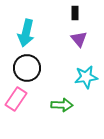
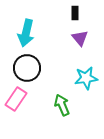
purple triangle: moved 1 px right, 1 px up
cyan star: moved 1 px down
green arrow: rotated 115 degrees counterclockwise
